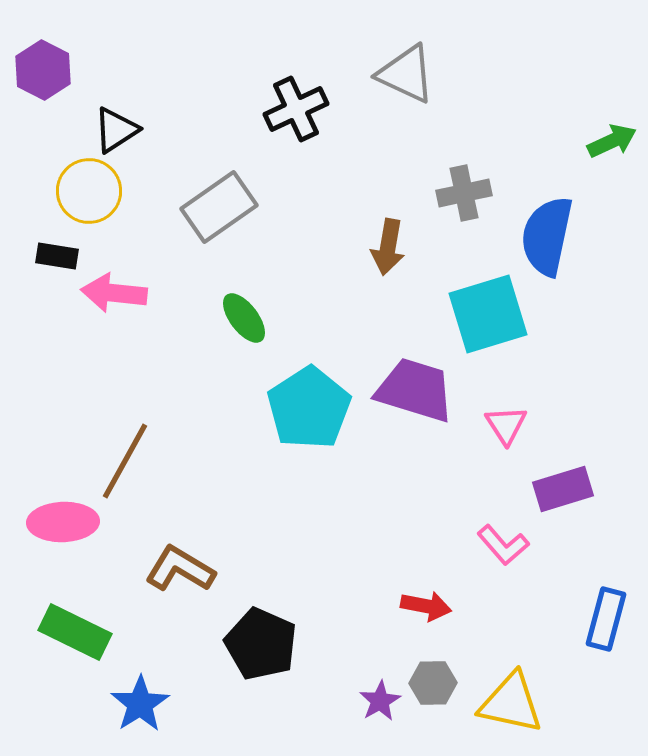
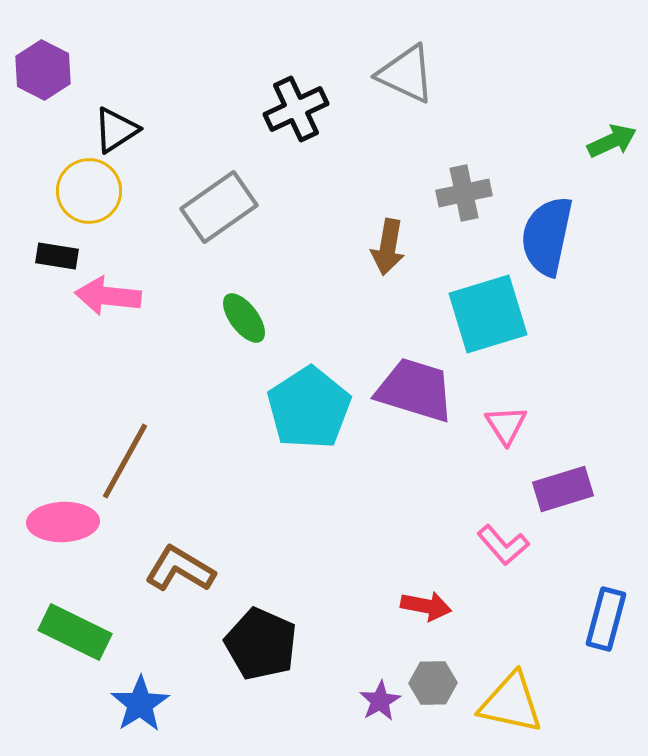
pink arrow: moved 6 px left, 3 px down
